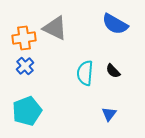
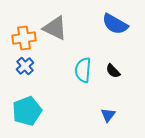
cyan semicircle: moved 2 px left, 3 px up
blue triangle: moved 1 px left, 1 px down
